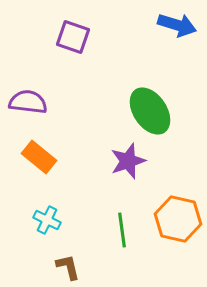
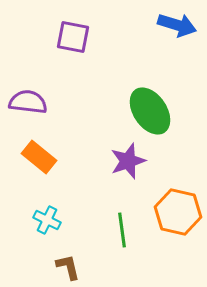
purple square: rotated 8 degrees counterclockwise
orange hexagon: moved 7 px up
